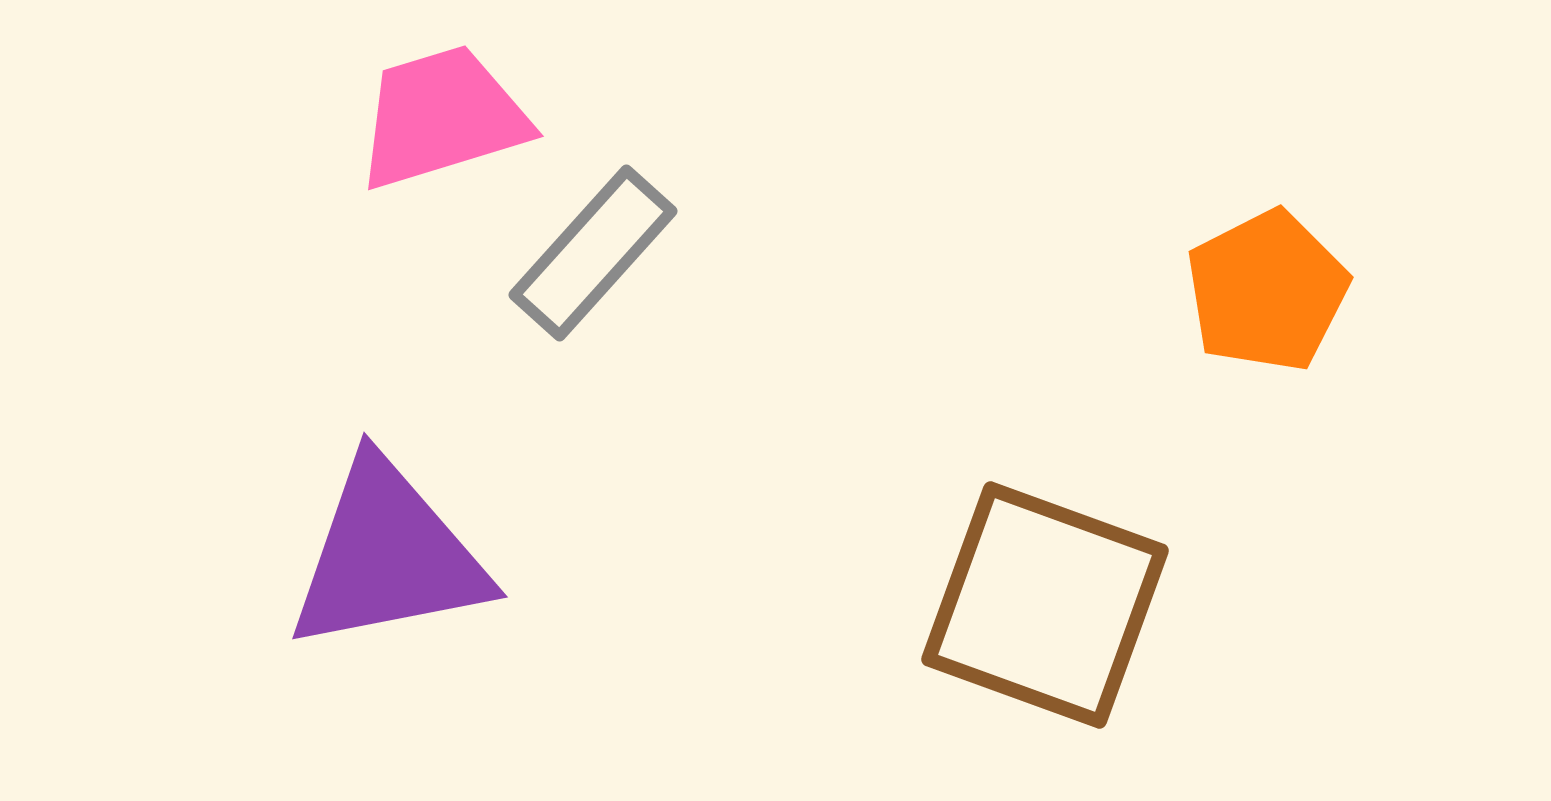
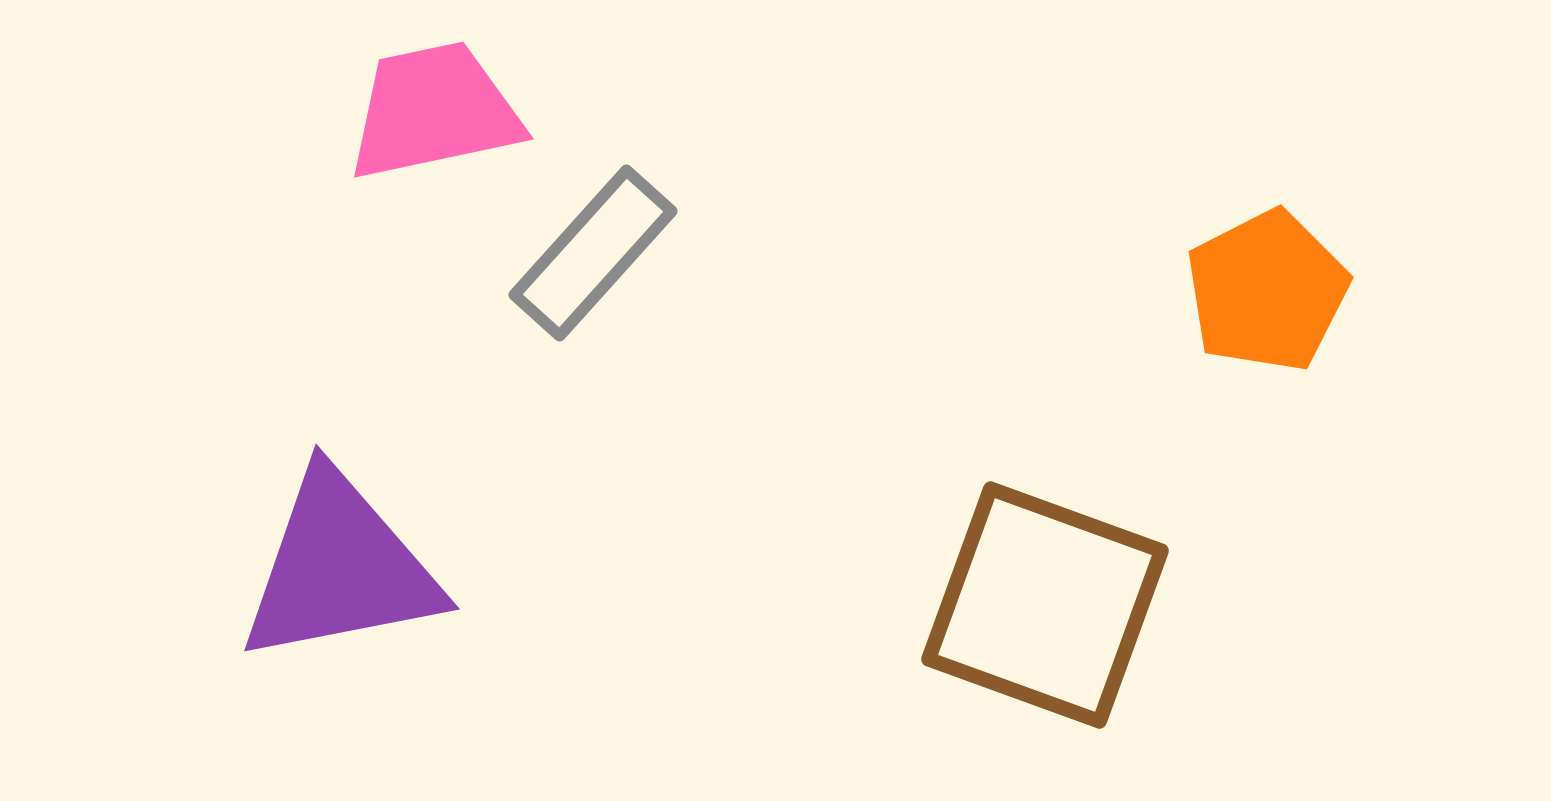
pink trapezoid: moved 8 px left, 6 px up; rotated 5 degrees clockwise
purple triangle: moved 48 px left, 12 px down
